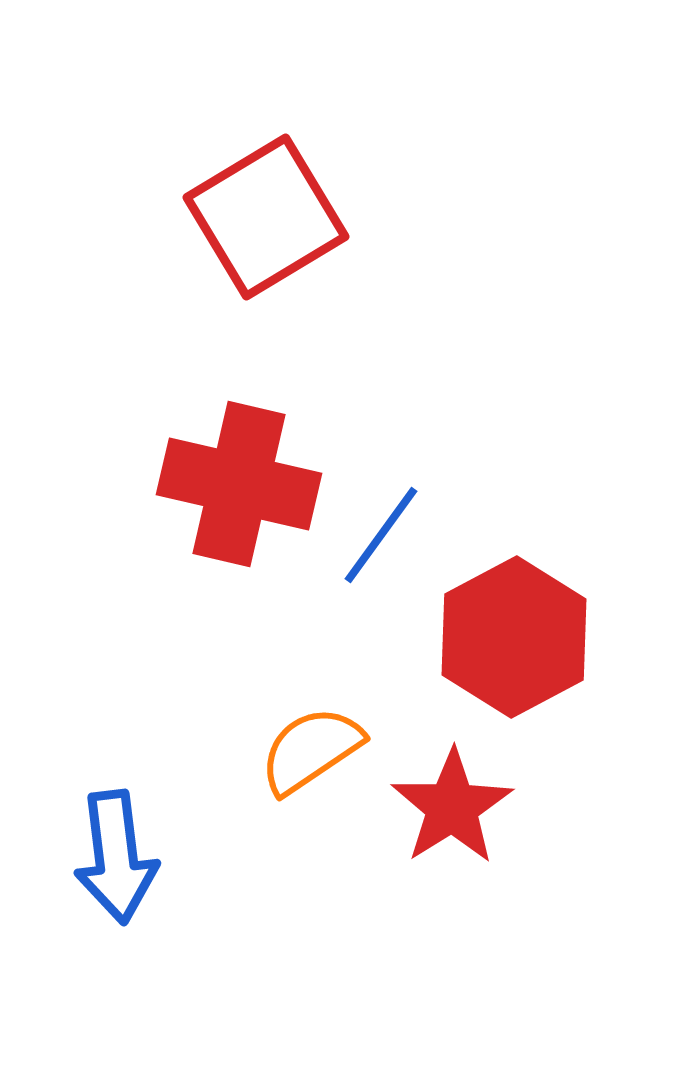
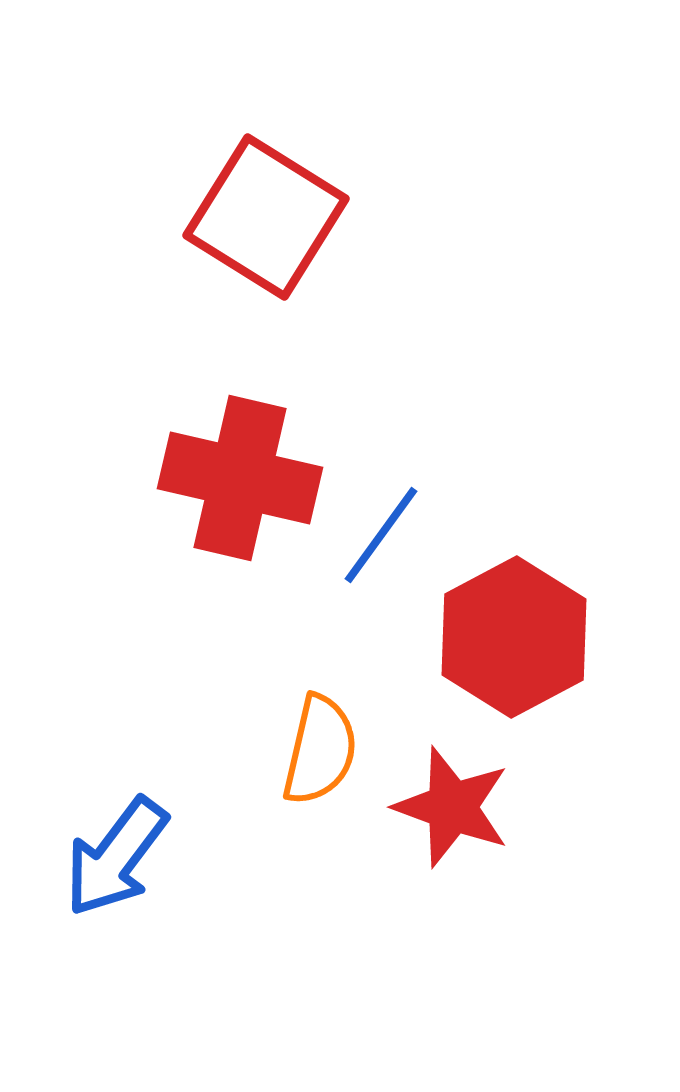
red square: rotated 27 degrees counterclockwise
red cross: moved 1 px right, 6 px up
orange semicircle: moved 9 px right; rotated 137 degrees clockwise
red star: rotated 20 degrees counterclockwise
blue arrow: rotated 44 degrees clockwise
